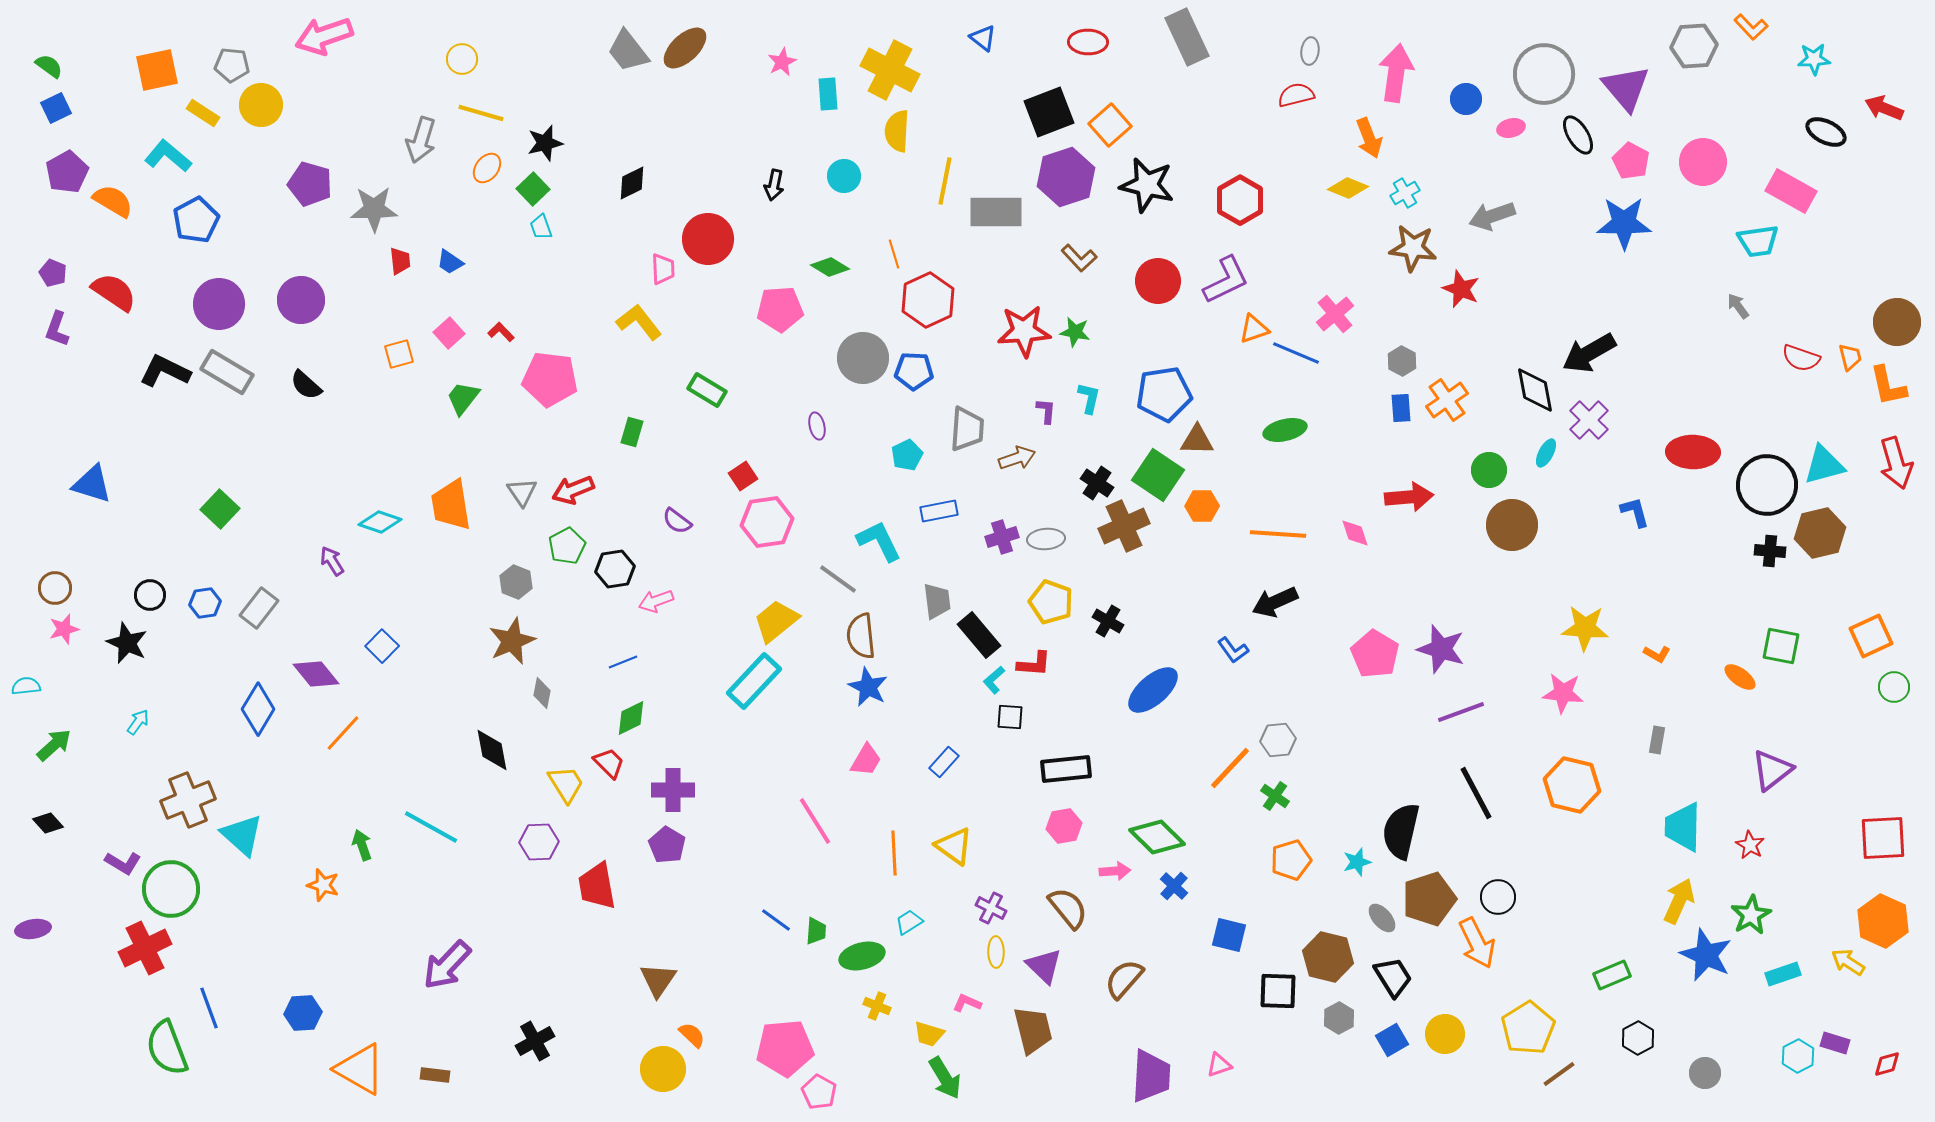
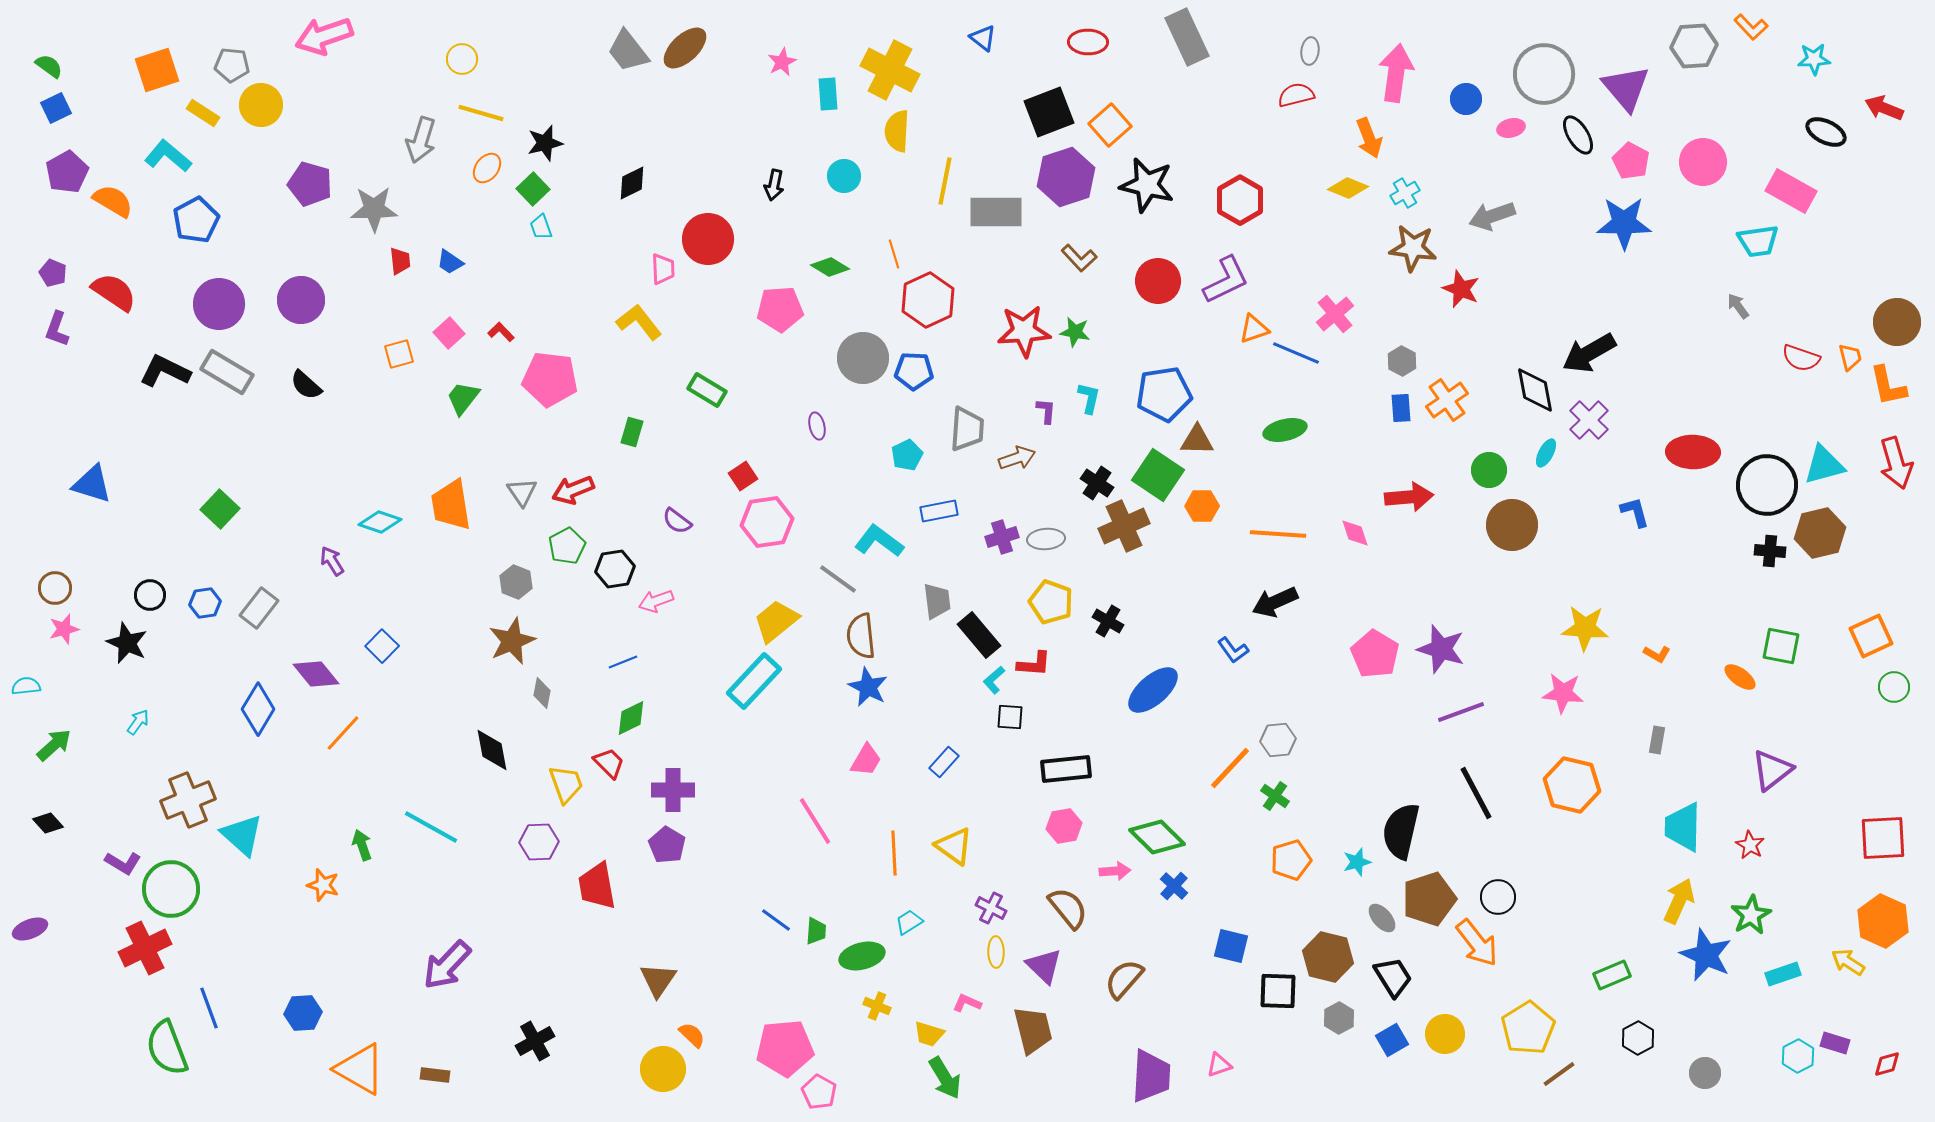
orange square at (157, 70): rotated 6 degrees counterclockwise
cyan L-shape at (879, 541): rotated 27 degrees counterclockwise
yellow trapezoid at (566, 784): rotated 12 degrees clockwise
purple ellipse at (33, 929): moved 3 px left; rotated 12 degrees counterclockwise
blue square at (1229, 935): moved 2 px right, 11 px down
orange arrow at (1477, 943): rotated 12 degrees counterclockwise
